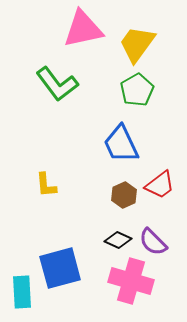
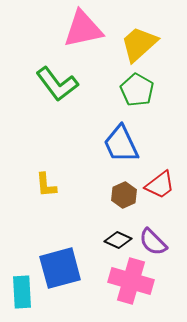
yellow trapezoid: moved 2 px right; rotated 12 degrees clockwise
green pentagon: rotated 12 degrees counterclockwise
